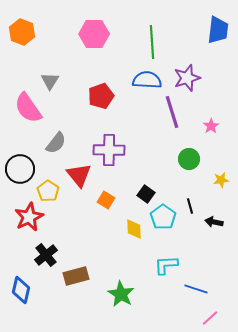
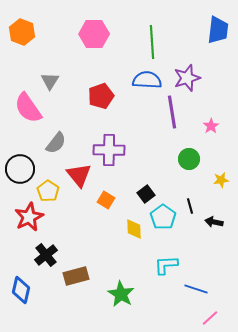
purple line: rotated 8 degrees clockwise
black square: rotated 18 degrees clockwise
